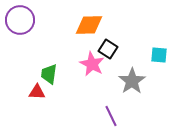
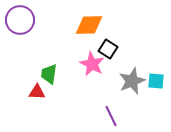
cyan square: moved 3 px left, 26 px down
gray star: rotated 12 degrees clockwise
